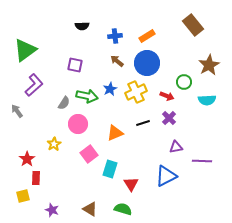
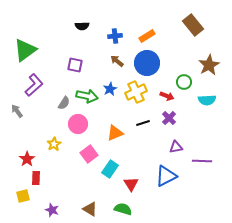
cyan rectangle: rotated 18 degrees clockwise
